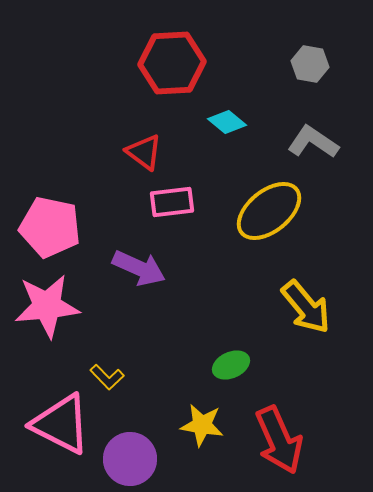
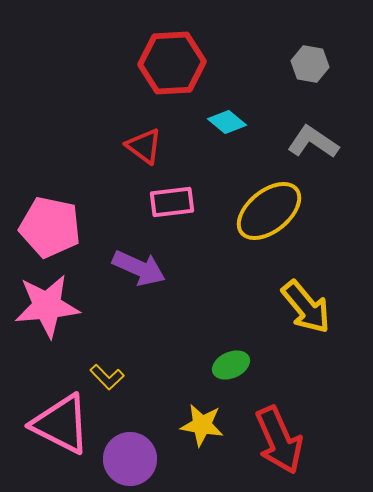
red triangle: moved 6 px up
